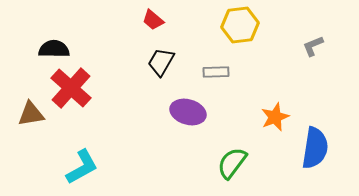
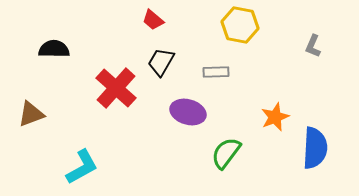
yellow hexagon: rotated 18 degrees clockwise
gray L-shape: rotated 45 degrees counterclockwise
red cross: moved 45 px right
brown triangle: rotated 12 degrees counterclockwise
blue semicircle: rotated 6 degrees counterclockwise
green semicircle: moved 6 px left, 10 px up
